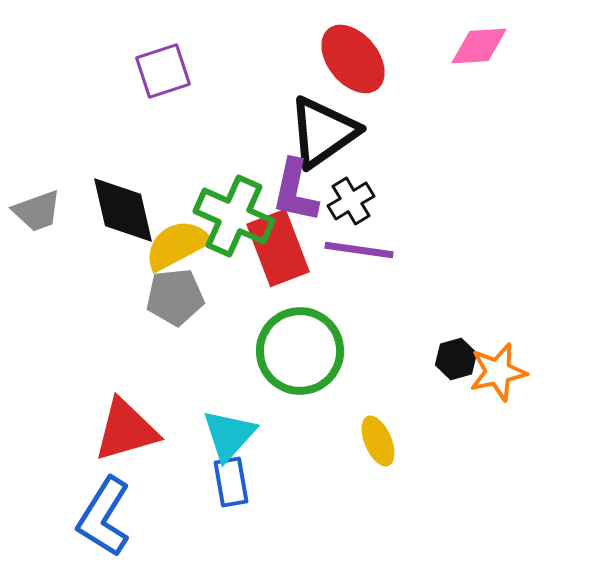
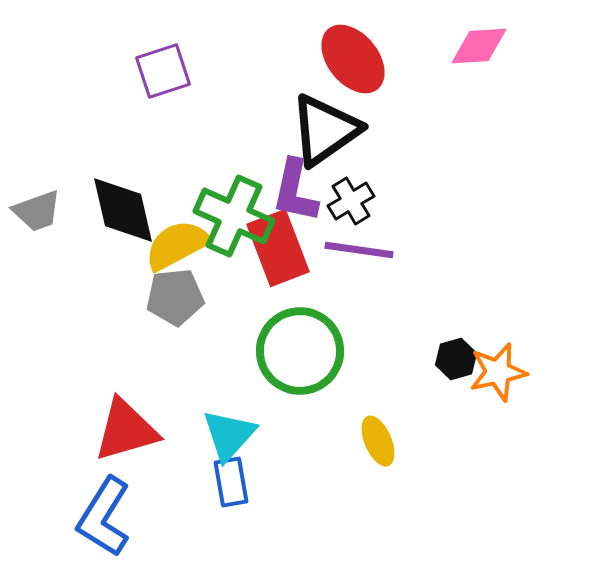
black triangle: moved 2 px right, 2 px up
